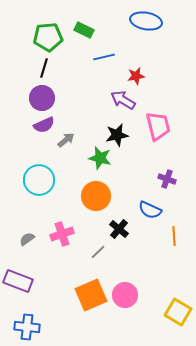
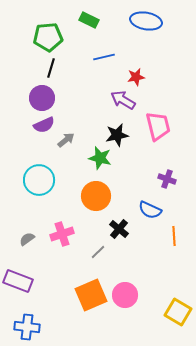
green rectangle: moved 5 px right, 10 px up
black line: moved 7 px right
red star: moved 1 px down
